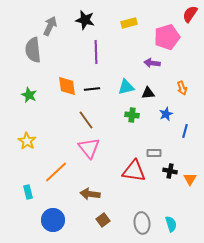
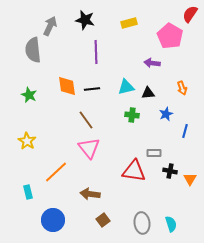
pink pentagon: moved 3 px right, 1 px up; rotated 25 degrees counterclockwise
